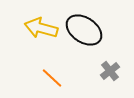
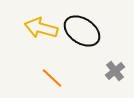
black ellipse: moved 2 px left, 1 px down
gray cross: moved 5 px right
